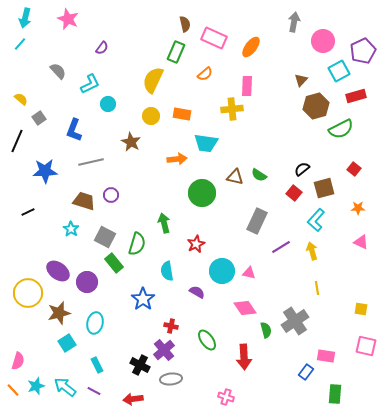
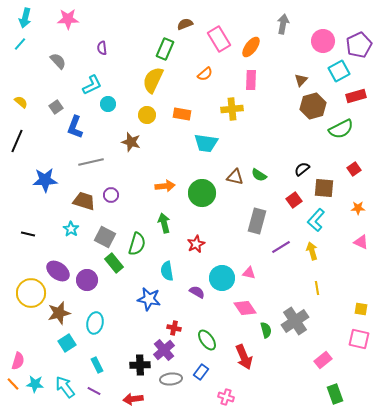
pink star at (68, 19): rotated 25 degrees counterclockwise
gray arrow at (294, 22): moved 11 px left, 2 px down
brown semicircle at (185, 24): rotated 98 degrees counterclockwise
pink rectangle at (214, 38): moved 5 px right, 1 px down; rotated 35 degrees clockwise
purple semicircle at (102, 48): rotated 136 degrees clockwise
purple pentagon at (363, 51): moved 4 px left, 6 px up
green rectangle at (176, 52): moved 11 px left, 3 px up
gray semicircle at (58, 71): moved 10 px up
cyan L-shape at (90, 84): moved 2 px right, 1 px down
pink rectangle at (247, 86): moved 4 px right, 6 px up
yellow semicircle at (21, 99): moved 3 px down
brown hexagon at (316, 106): moved 3 px left
yellow circle at (151, 116): moved 4 px left, 1 px up
gray square at (39, 118): moved 17 px right, 11 px up
blue L-shape at (74, 130): moved 1 px right, 3 px up
brown star at (131, 142): rotated 12 degrees counterclockwise
orange arrow at (177, 159): moved 12 px left, 27 px down
red square at (354, 169): rotated 16 degrees clockwise
blue star at (45, 171): moved 9 px down
brown square at (324, 188): rotated 20 degrees clockwise
red square at (294, 193): moved 7 px down; rotated 14 degrees clockwise
black line at (28, 212): moved 22 px down; rotated 40 degrees clockwise
gray rectangle at (257, 221): rotated 10 degrees counterclockwise
cyan circle at (222, 271): moved 7 px down
purple circle at (87, 282): moved 2 px up
yellow circle at (28, 293): moved 3 px right
blue star at (143, 299): moved 6 px right; rotated 25 degrees counterclockwise
red cross at (171, 326): moved 3 px right, 2 px down
pink square at (366, 346): moved 7 px left, 7 px up
pink rectangle at (326, 356): moved 3 px left, 4 px down; rotated 48 degrees counterclockwise
red arrow at (244, 357): rotated 20 degrees counterclockwise
black cross at (140, 365): rotated 30 degrees counterclockwise
blue rectangle at (306, 372): moved 105 px left
cyan star at (36, 386): moved 1 px left, 2 px up; rotated 24 degrees clockwise
cyan arrow at (65, 387): rotated 15 degrees clockwise
orange line at (13, 390): moved 6 px up
green rectangle at (335, 394): rotated 24 degrees counterclockwise
